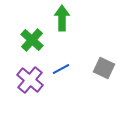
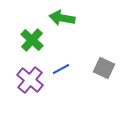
green arrow: rotated 80 degrees counterclockwise
